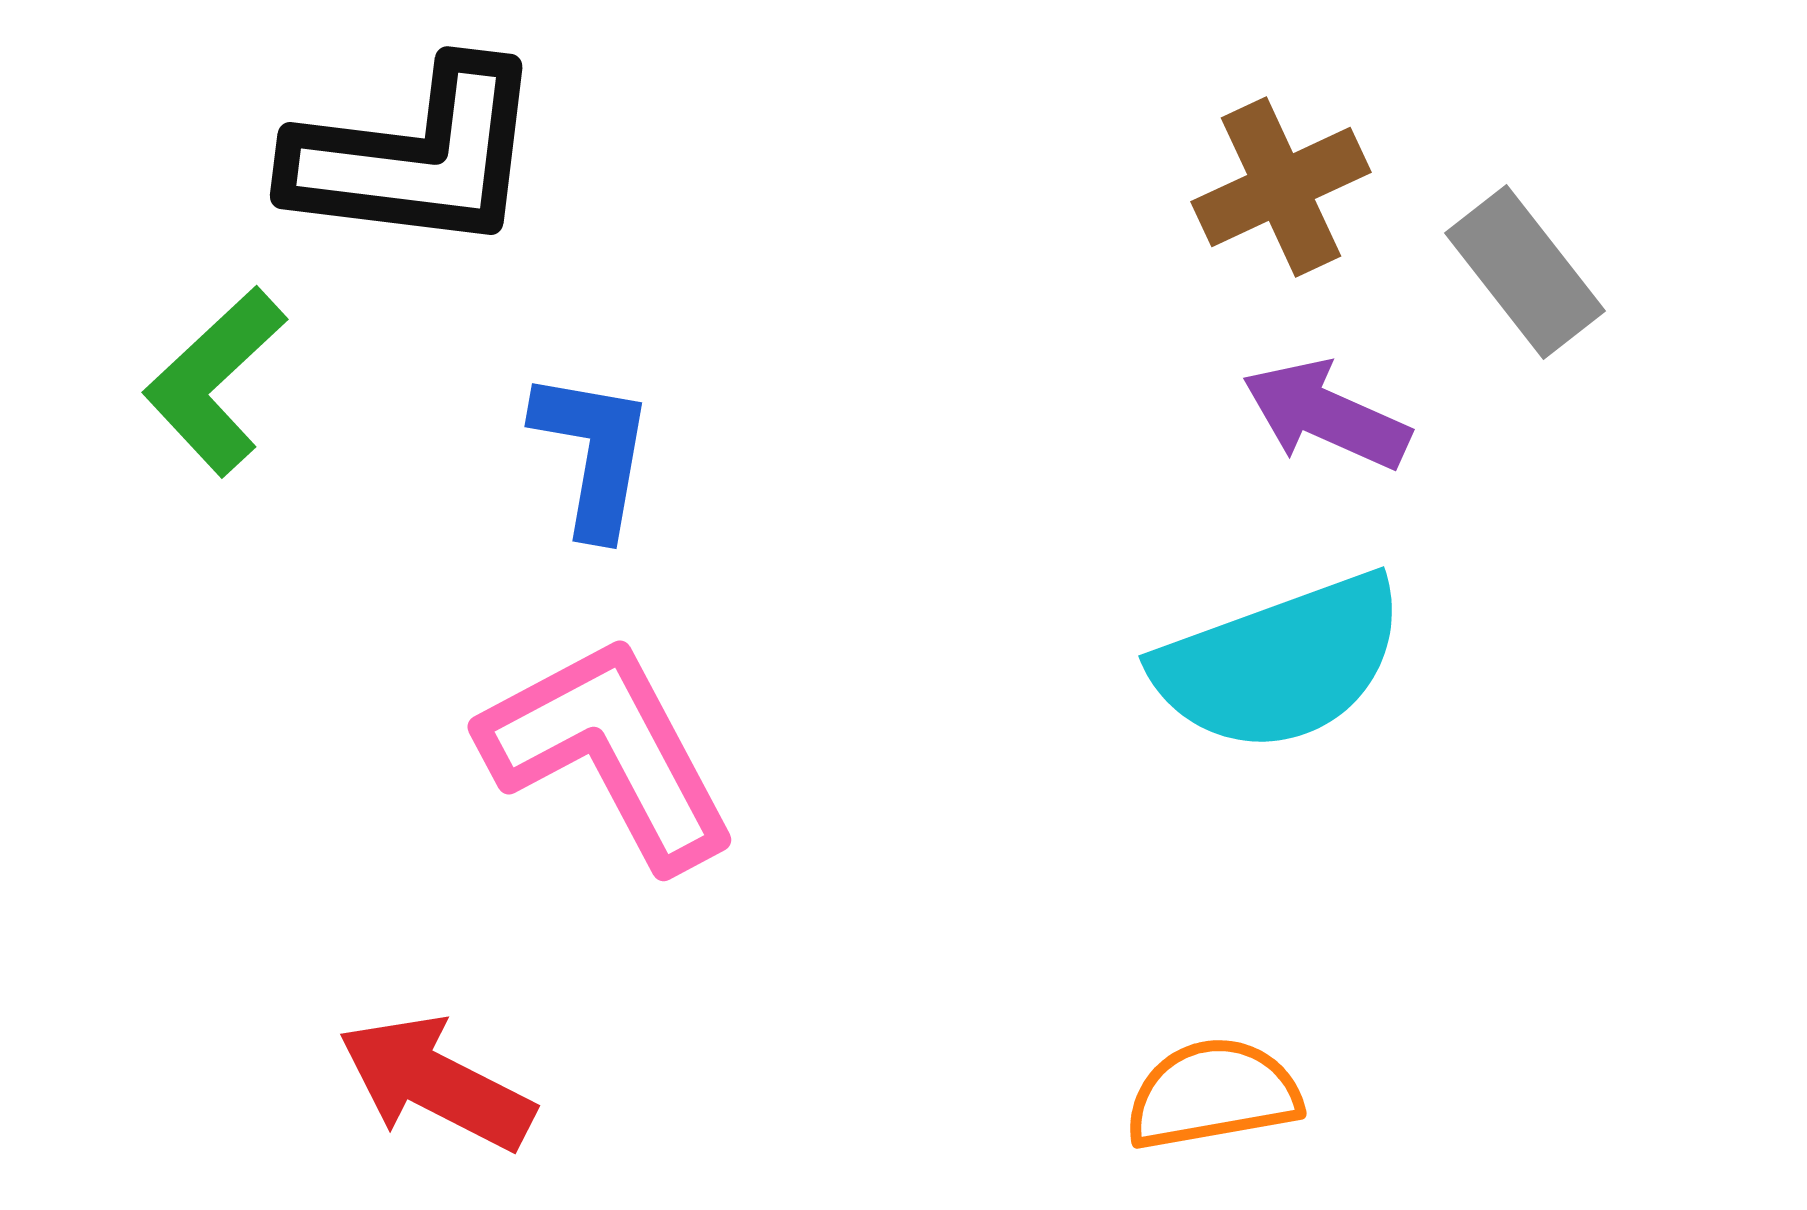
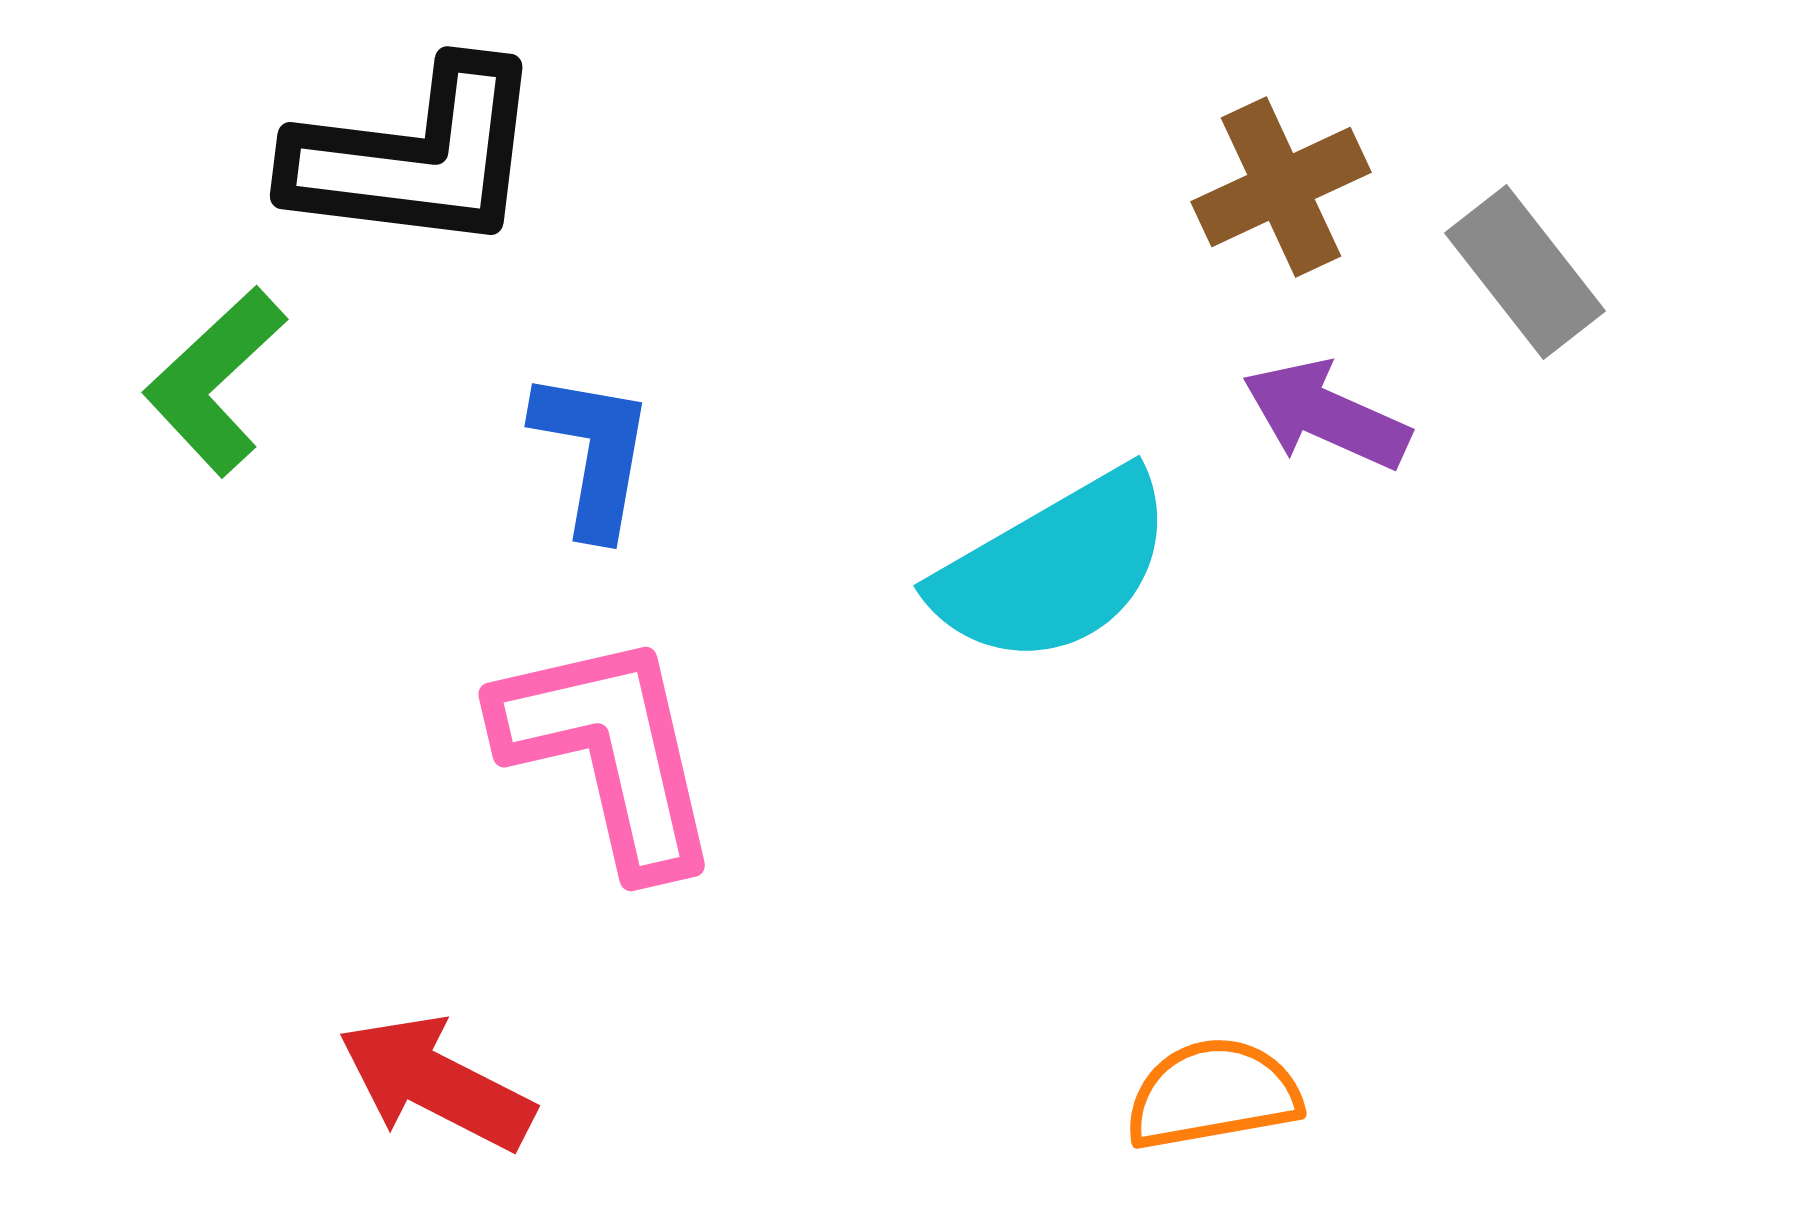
cyan semicircle: moved 226 px left, 95 px up; rotated 10 degrees counterclockwise
pink L-shape: rotated 15 degrees clockwise
